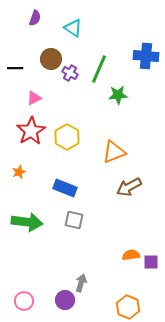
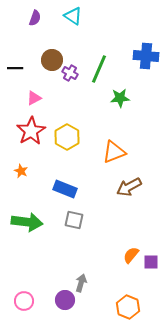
cyan triangle: moved 12 px up
brown circle: moved 1 px right, 1 px down
green star: moved 2 px right, 3 px down
orange star: moved 2 px right, 1 px up; rotated 24 degrees counterclockwise
blue rectangle: moved 1 px down
orange semicircle: rotated 42 degrees counterclockwise
